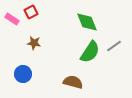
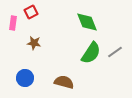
pink rectangle: moved 1 px right, 4 px down; rotated 64 degrees clockwise
gray line: moved 1 px right, 6 px down
green semicircle: moved 1 px right, 1 px down
blue circle: moved 2 px right, 4 px down
brown semicircle: moved 9 px left
